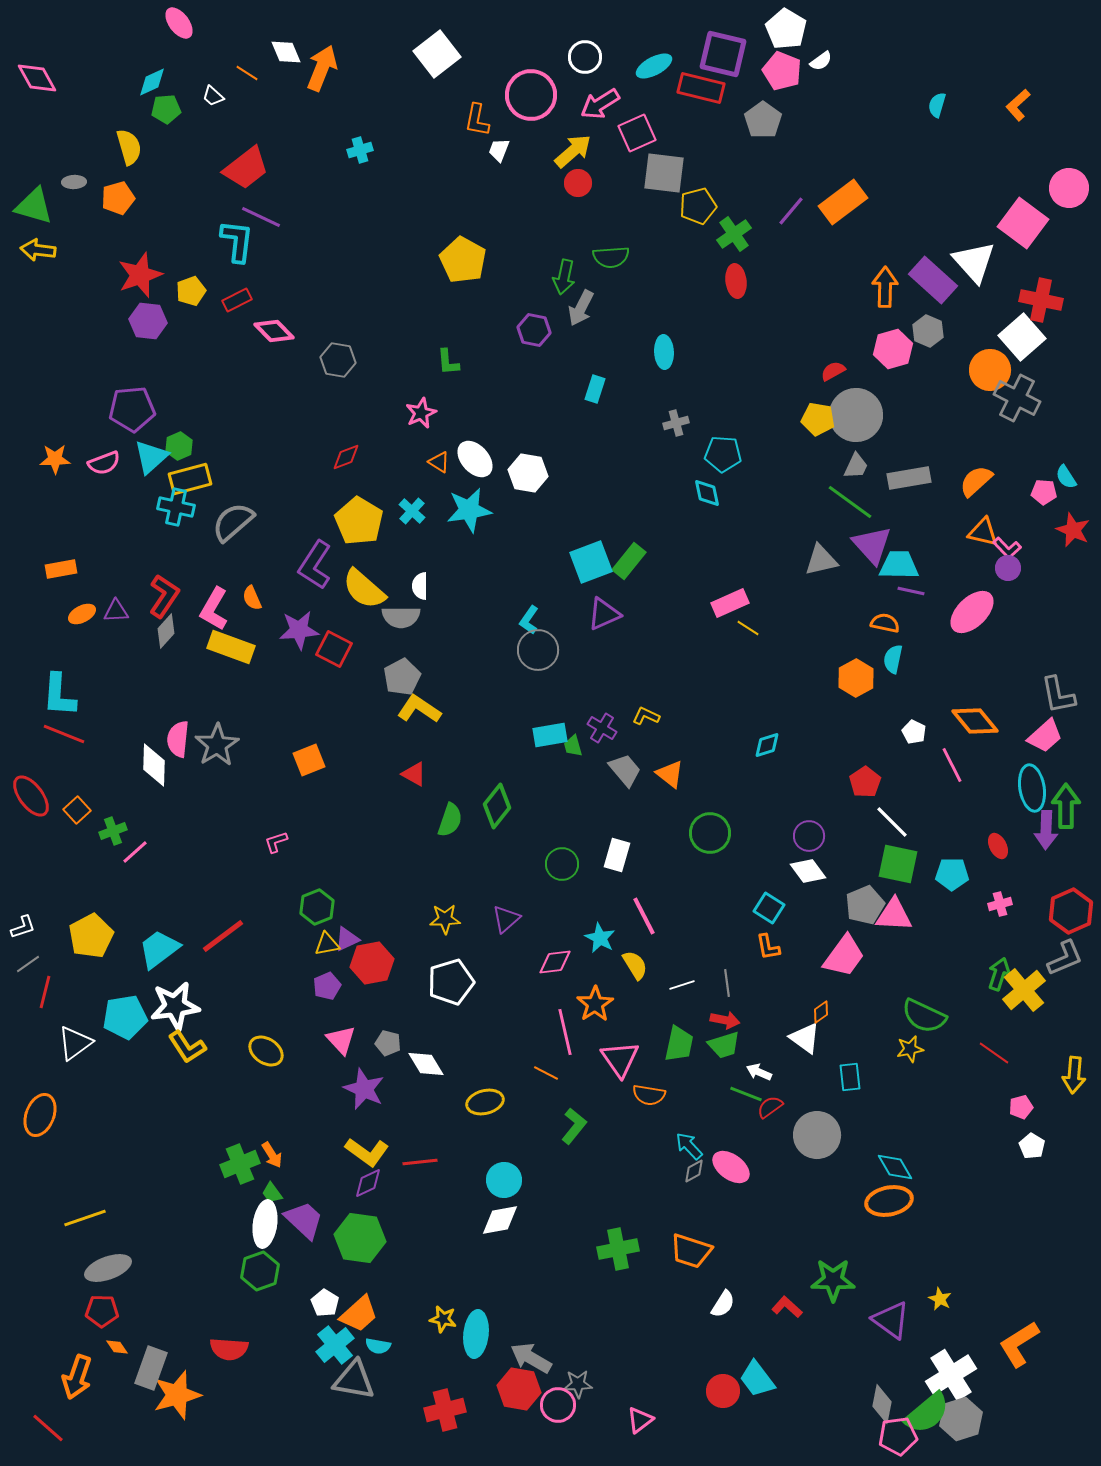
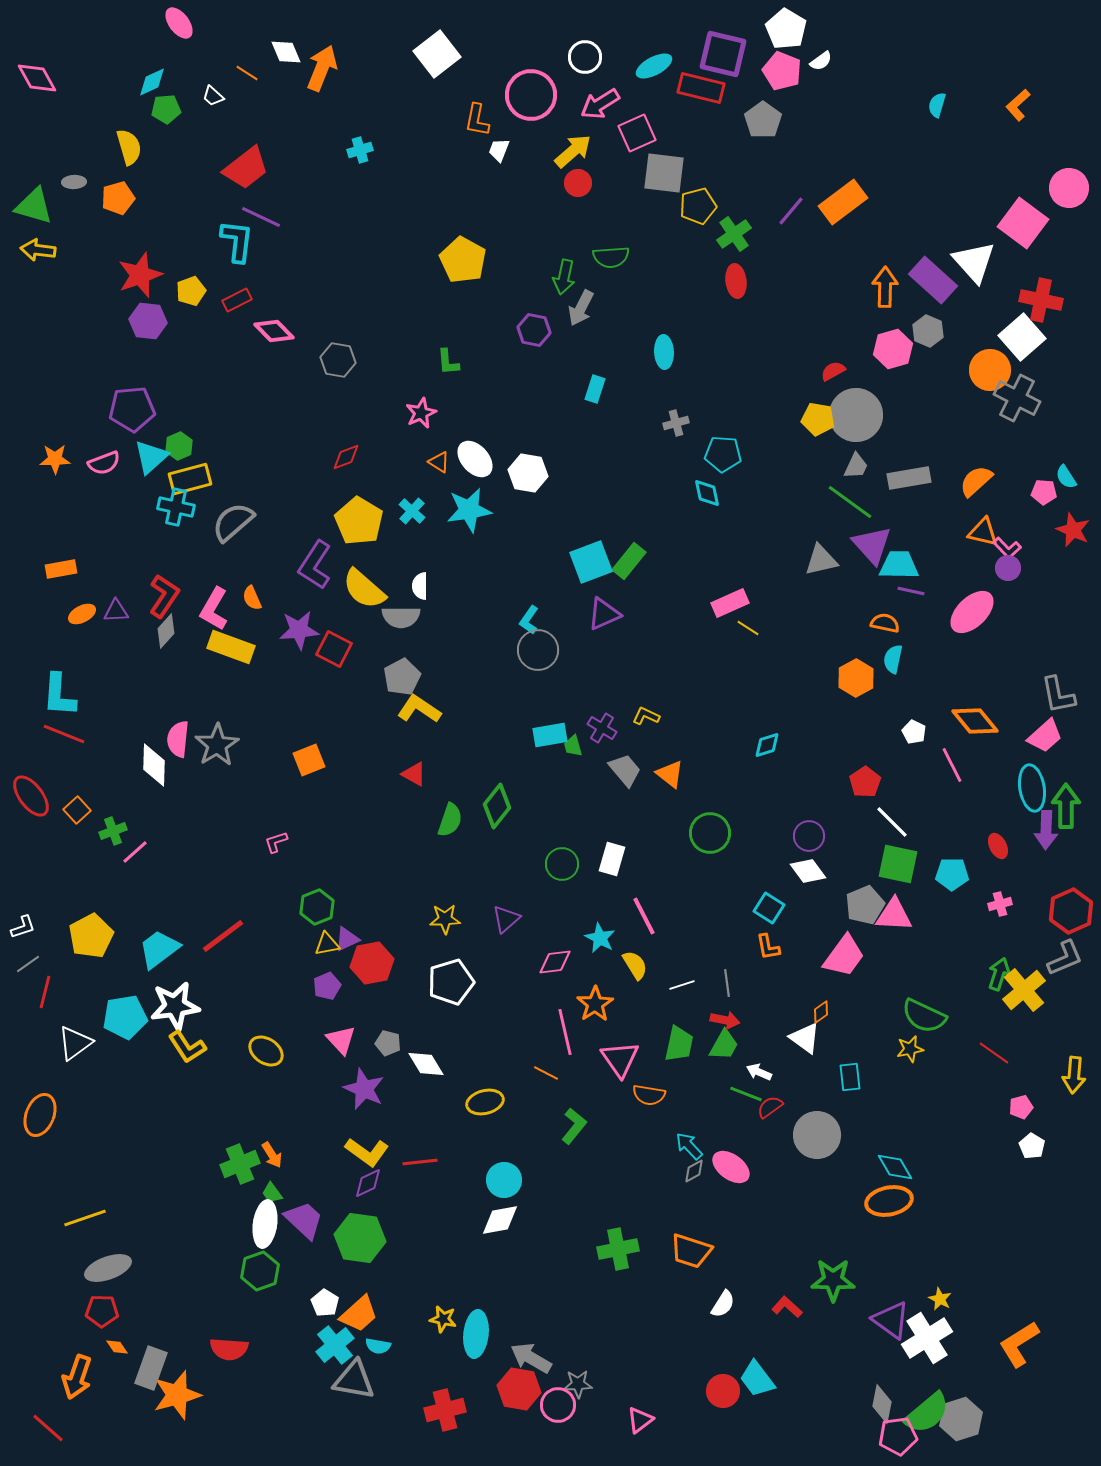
white rectangle at (617, 855): moved 5 px left, 4 px down
green trapezoid at (724, 1045): rotated 44 degrees counterclockwise
white cross at (951, 1375): moved 24 px left, 37 px up
